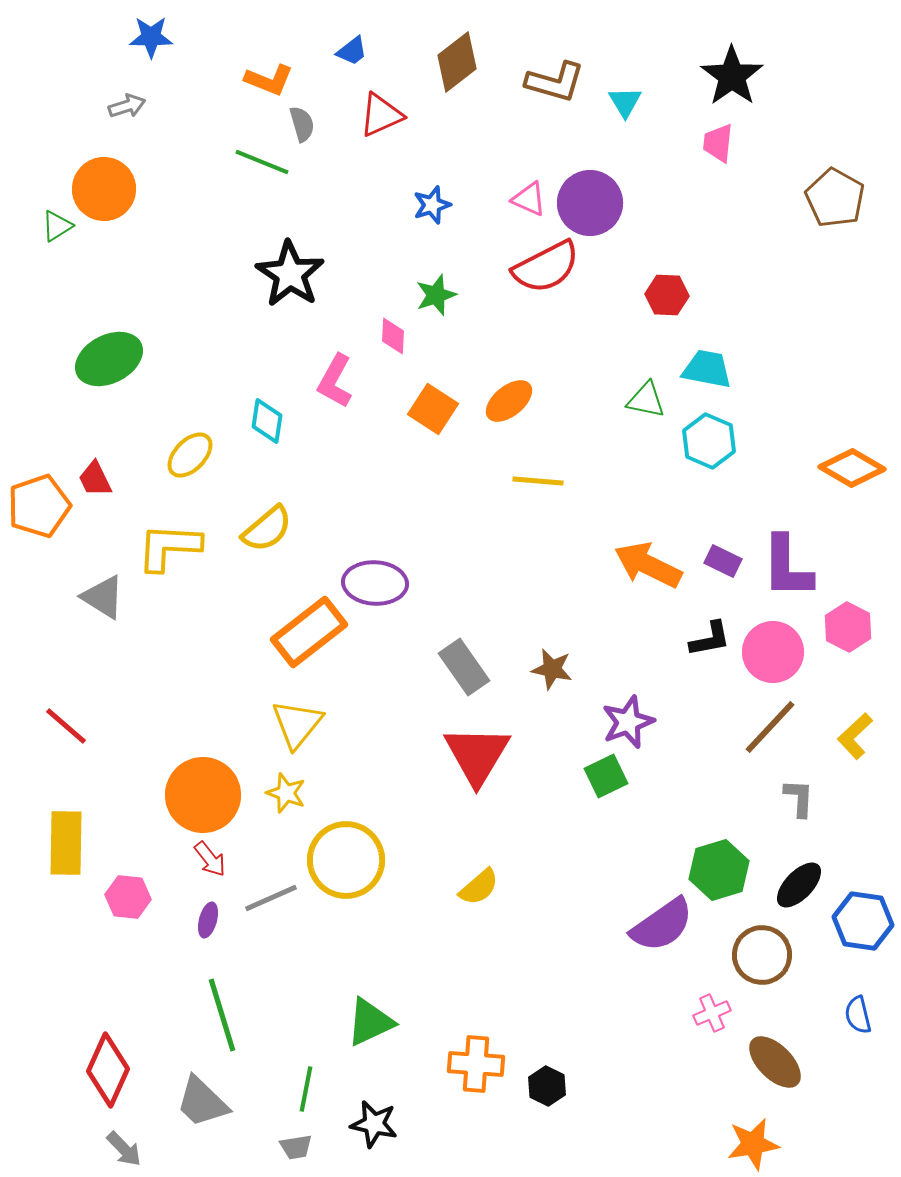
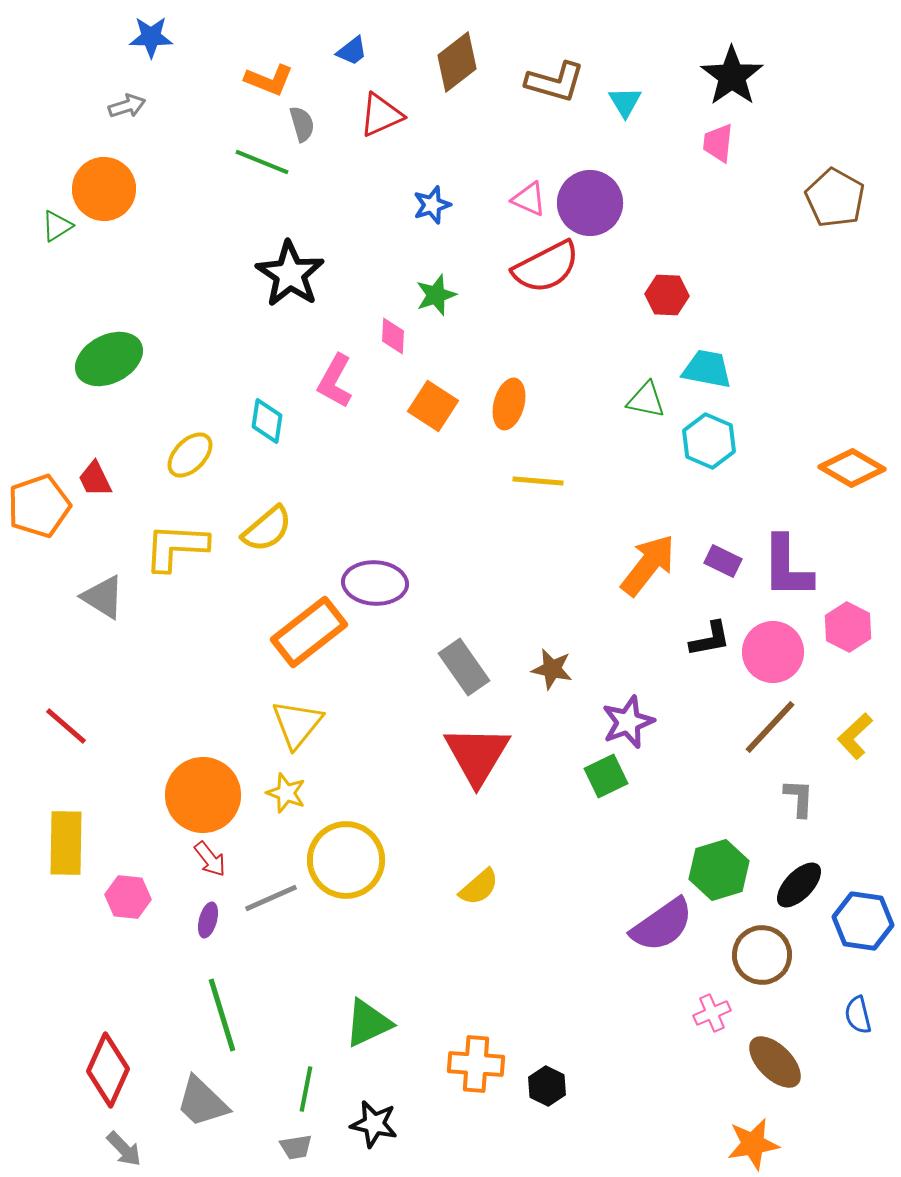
orange ellipse at (509, 401): moved 3 px down; rotated 36 degrees counterclockwise
orange square at (433, 409): moved 3 px up
yellow L-shape at (169, 547): moved 7 px right
orange arrow at (648, 565): rotated 102 degrees clockwise
green triangle at (370, 1022): moved 2 px left, 1 px down
